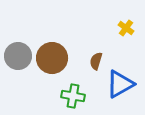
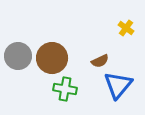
brown semicircle: moved 4 px right; rotated 132 degrees counterclockwise
blue triangle: moved 2 px left, 1 px down; rotated 20 degrees counterclockwise
green cross: moved 8 px left, 7 px up
